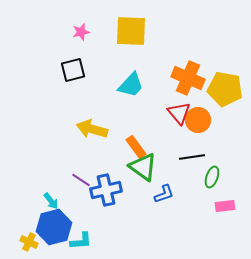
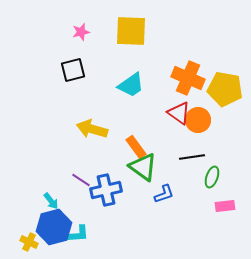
cyan trapezoid: rotated 12 degrees clockwise
red triangle: rotated 15 degrees counterclockwise
cyan L-shape: moved 3 px left, 7 px up
